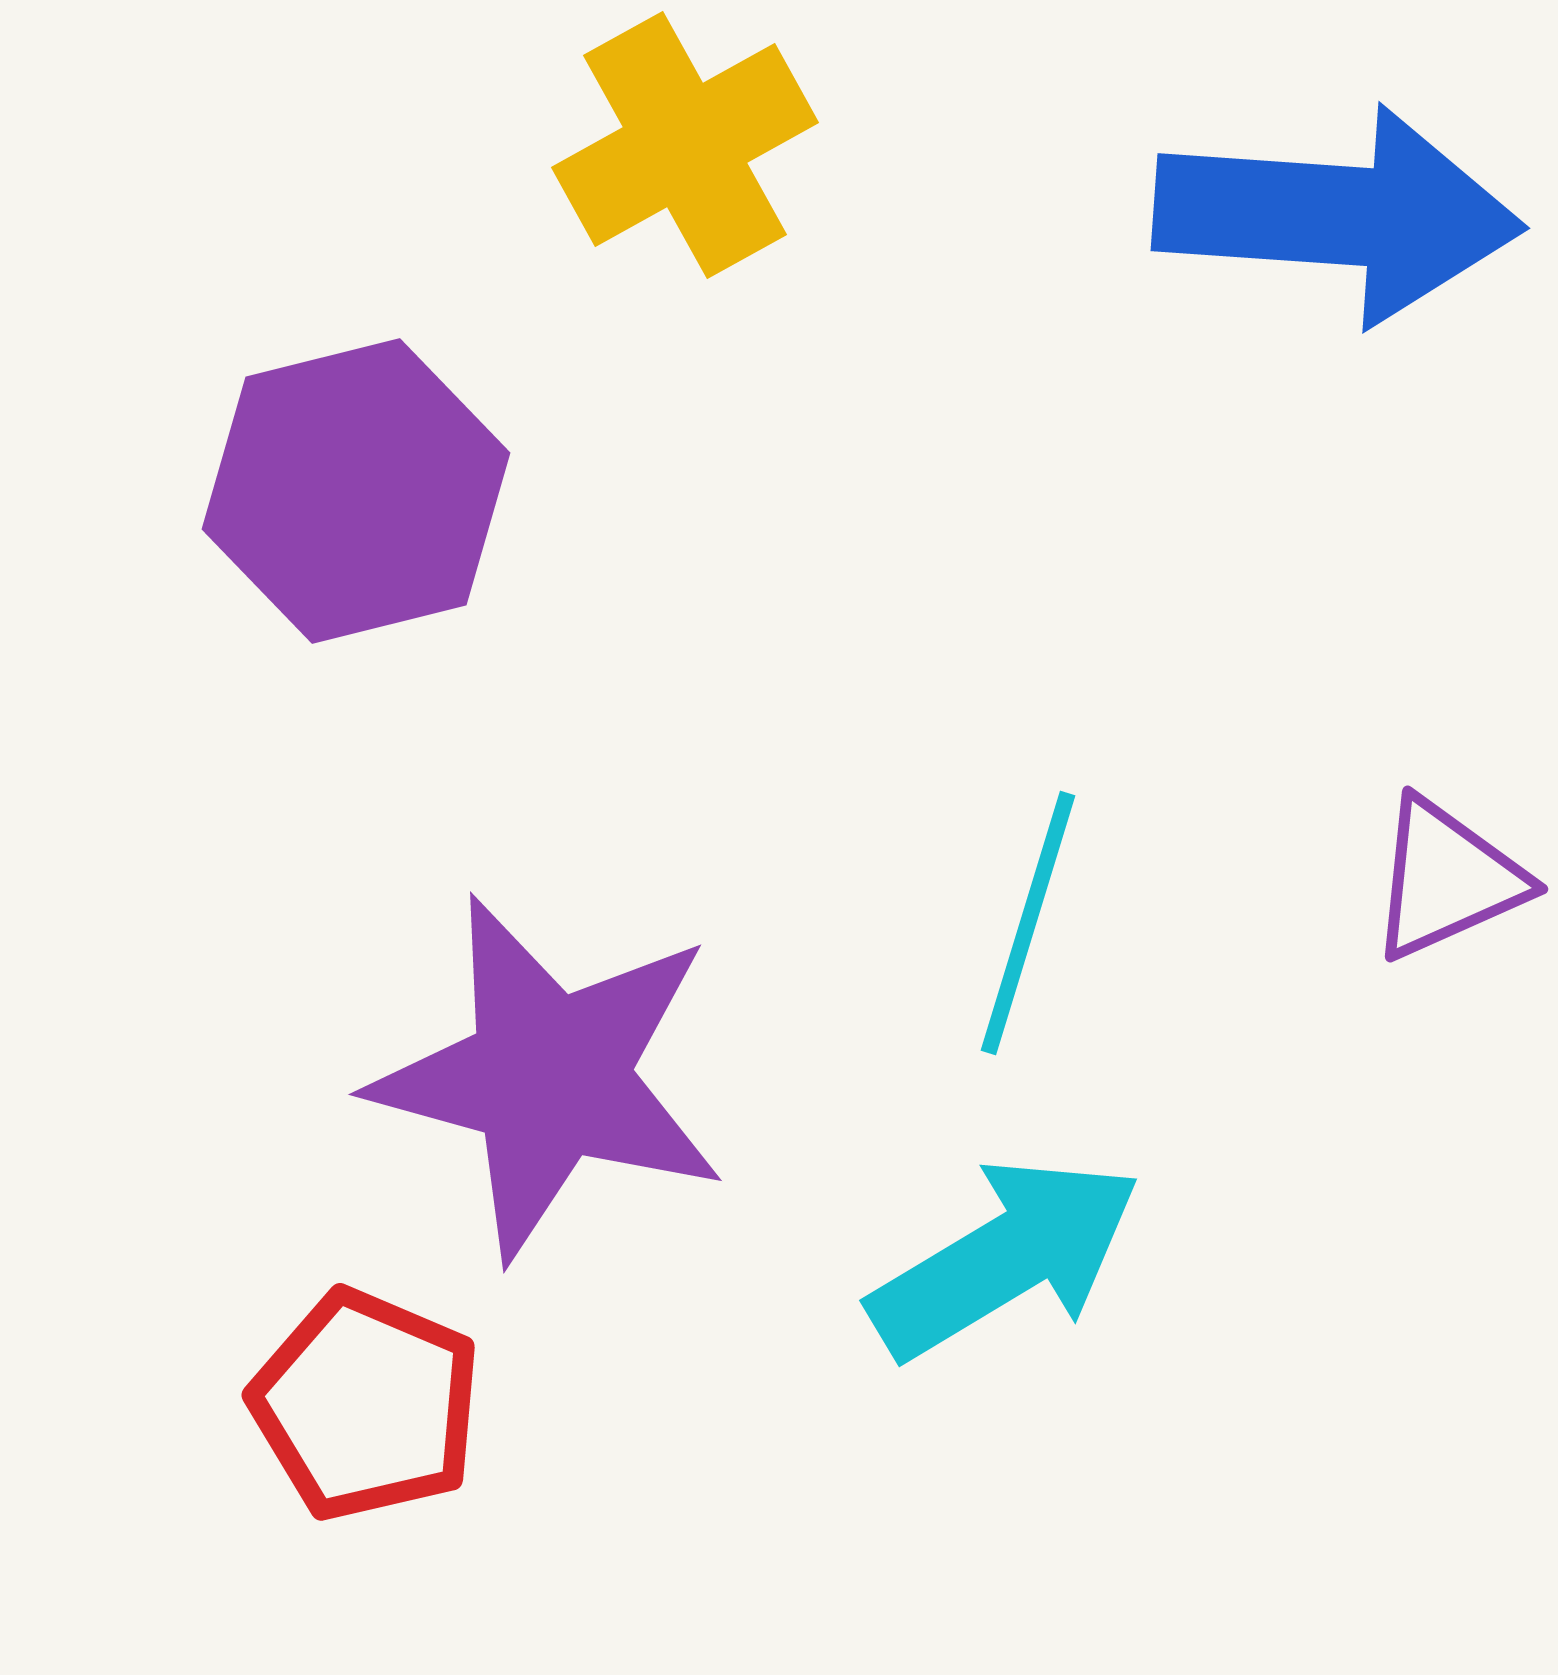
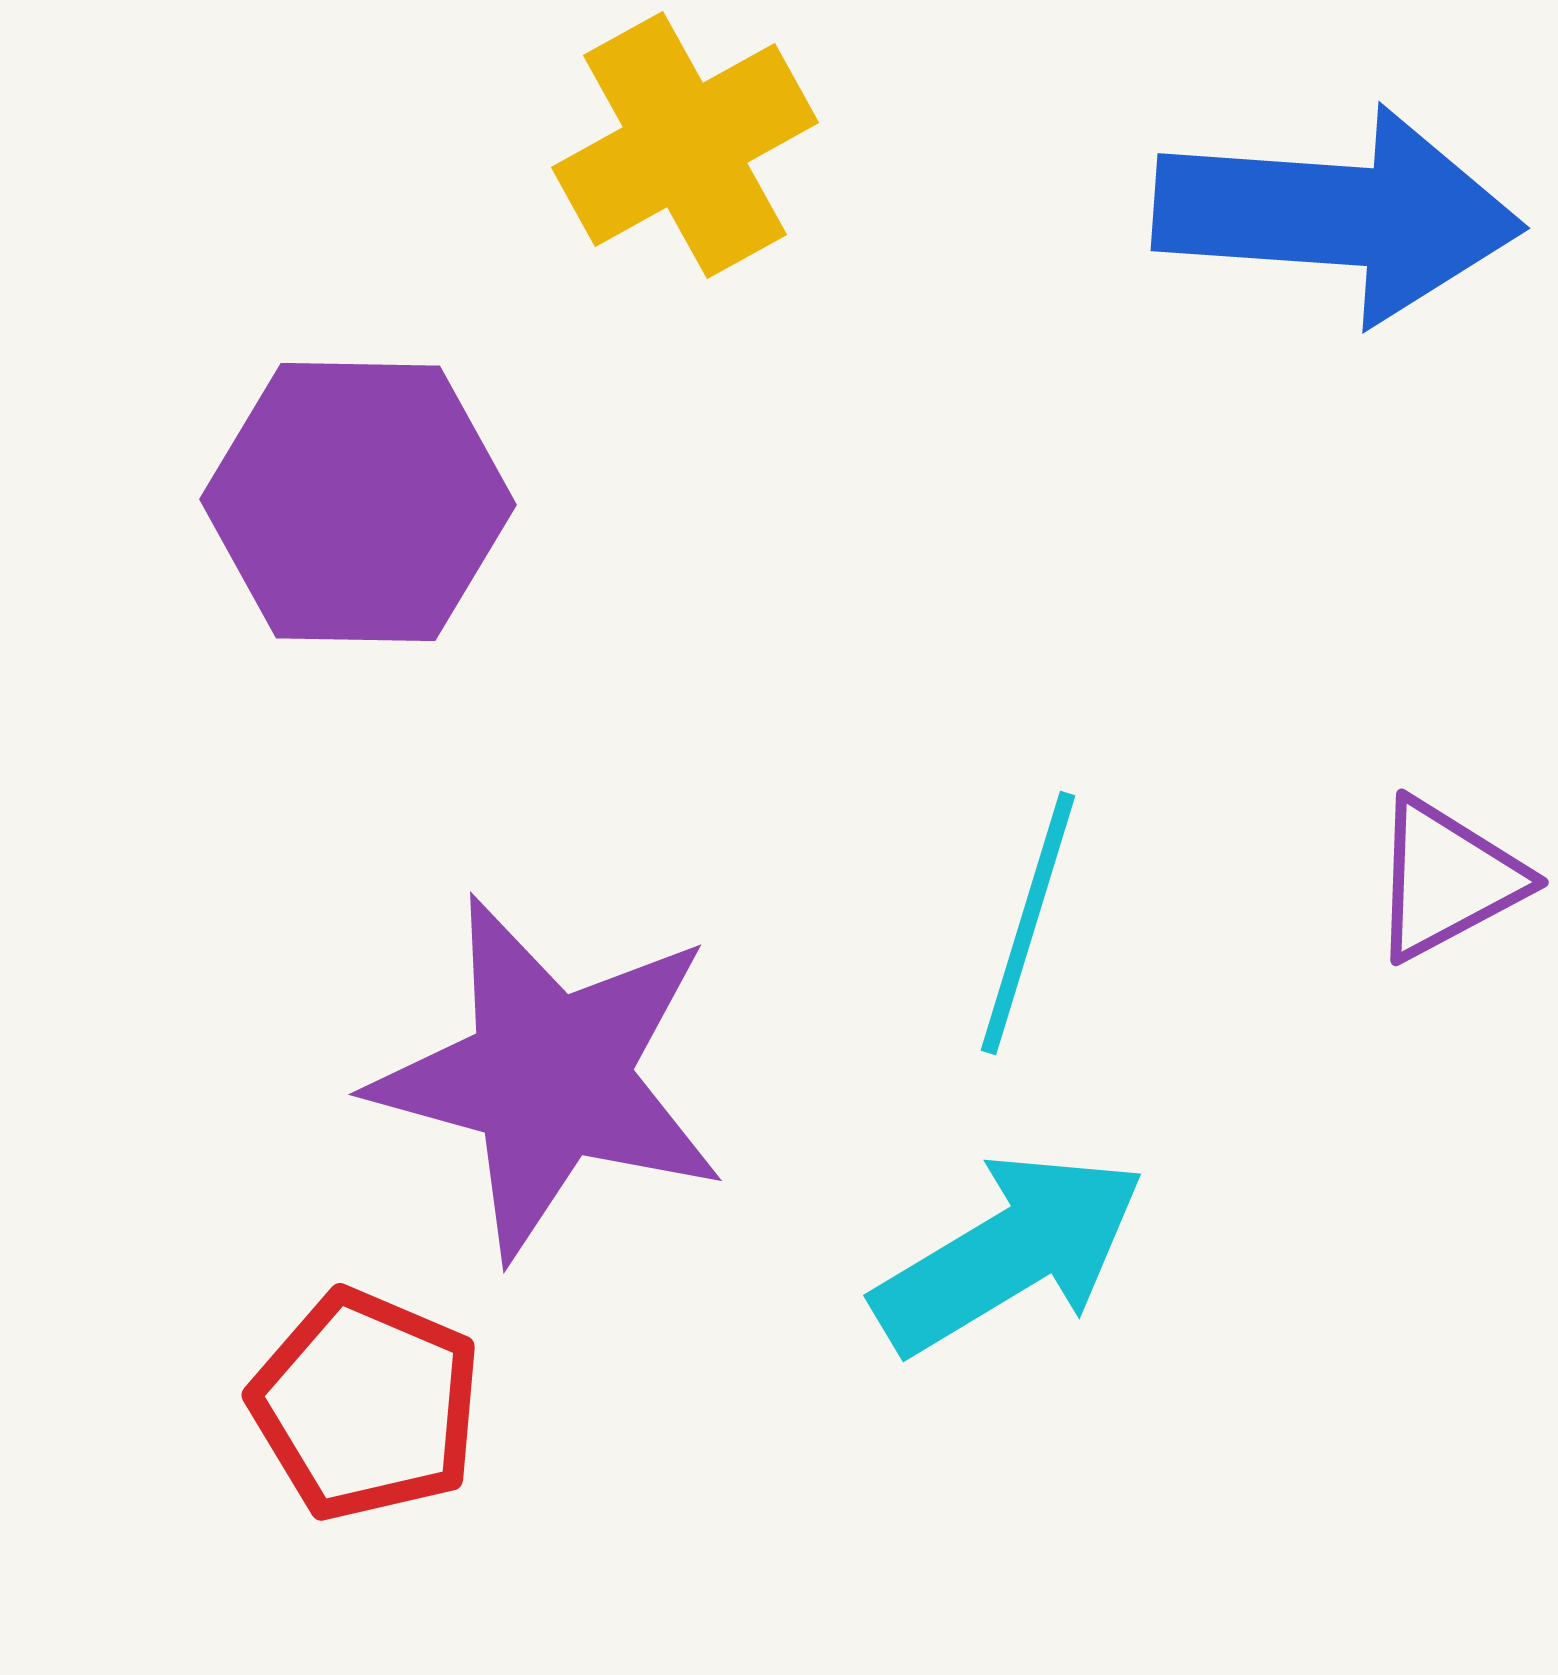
purple hexagon: moved 2 px right, 11 px down; rotated 15 degrees clockwise
purple triangle: rotated 4 degrees counterclockwise
cyan arrow: moved 4 px right, 5 px up
